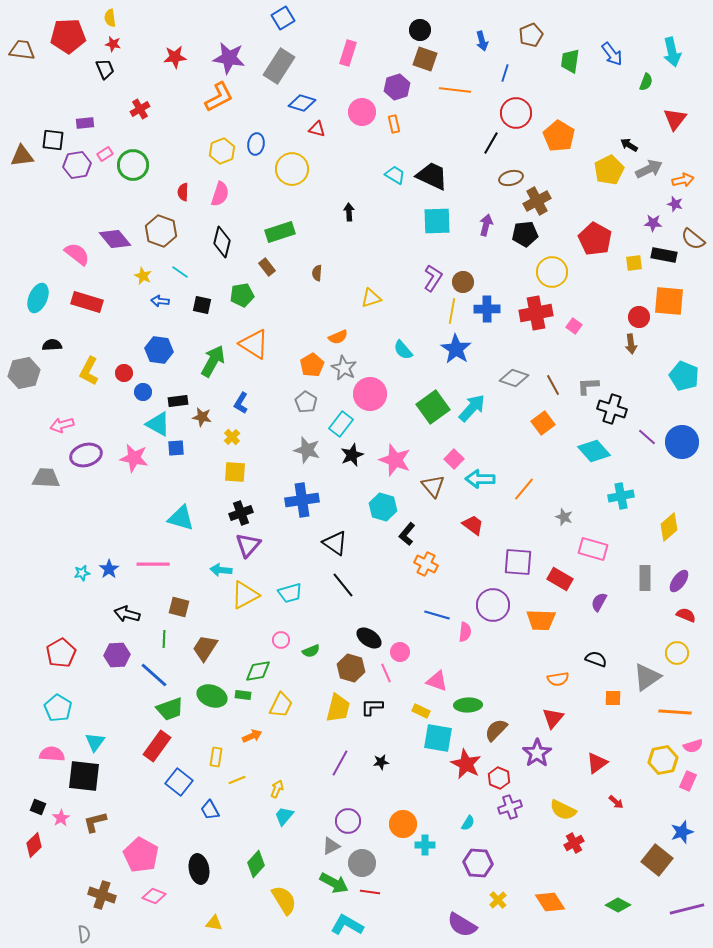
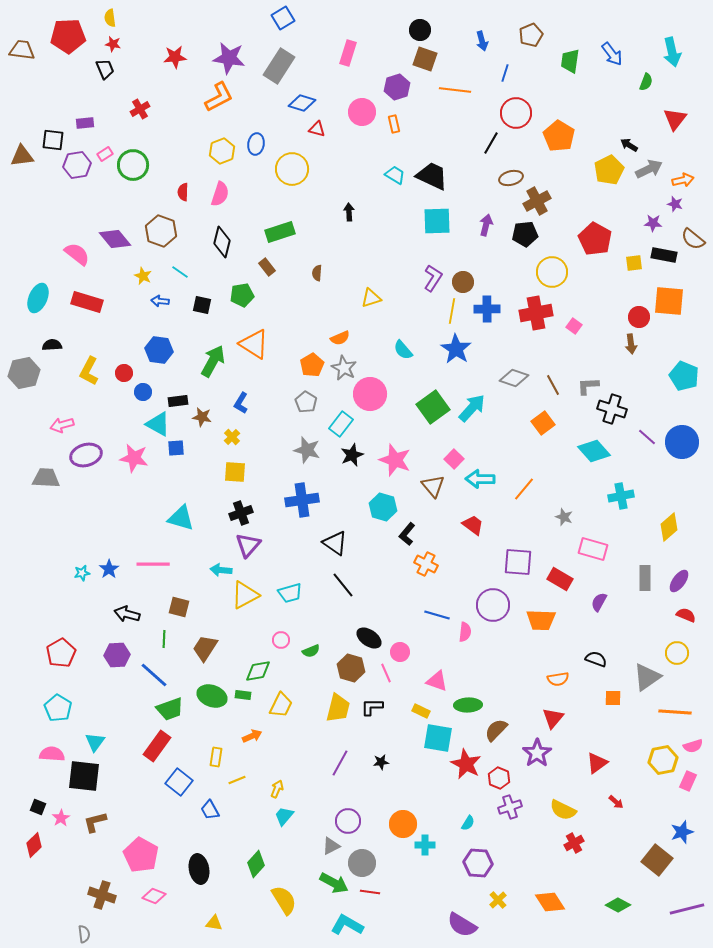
orange semicircle at (338, 337): moved 2 px right, 1 px down
